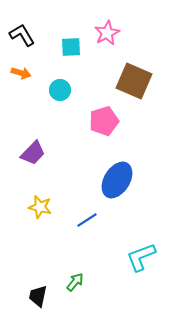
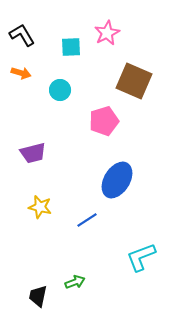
purple trapezoid: rotated 32 degrees clockwise
green arrow: rotated 30 degrees clockwise
